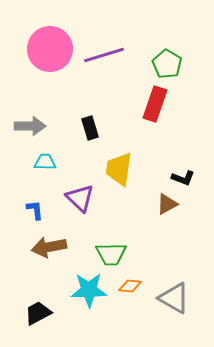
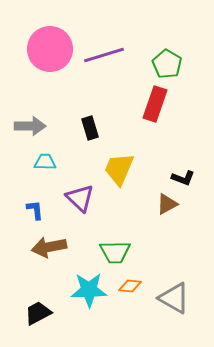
yellow trapezoid: rotated 15 degrees clockwise
green trapezoid: moved 4 px right, 2 px up
